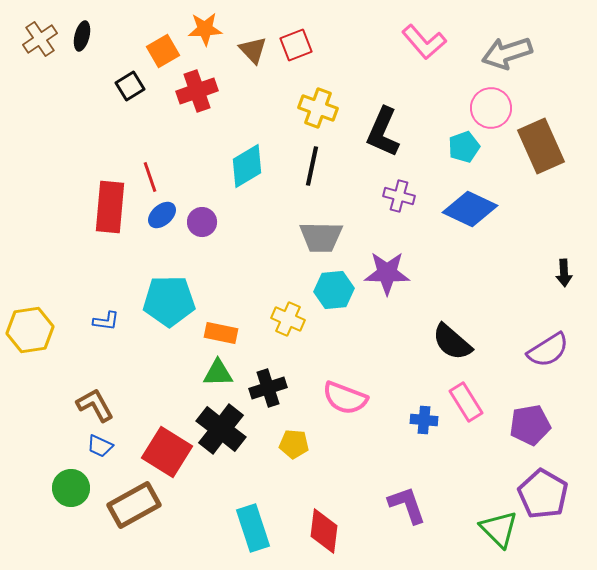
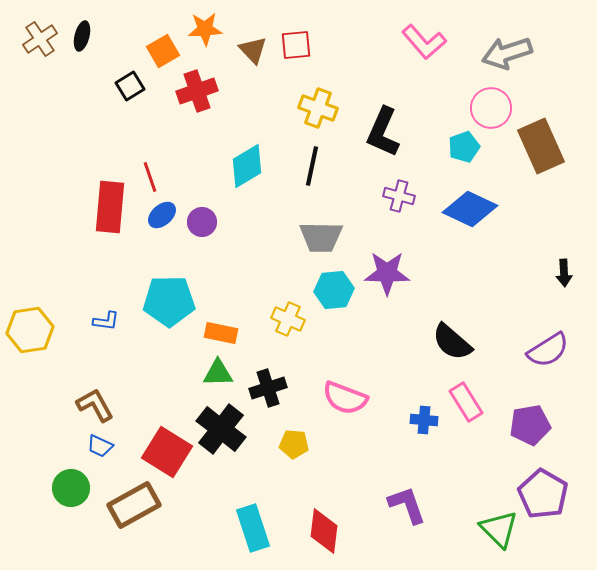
red square at (296, 45): rotated 16 degrees clockwise
